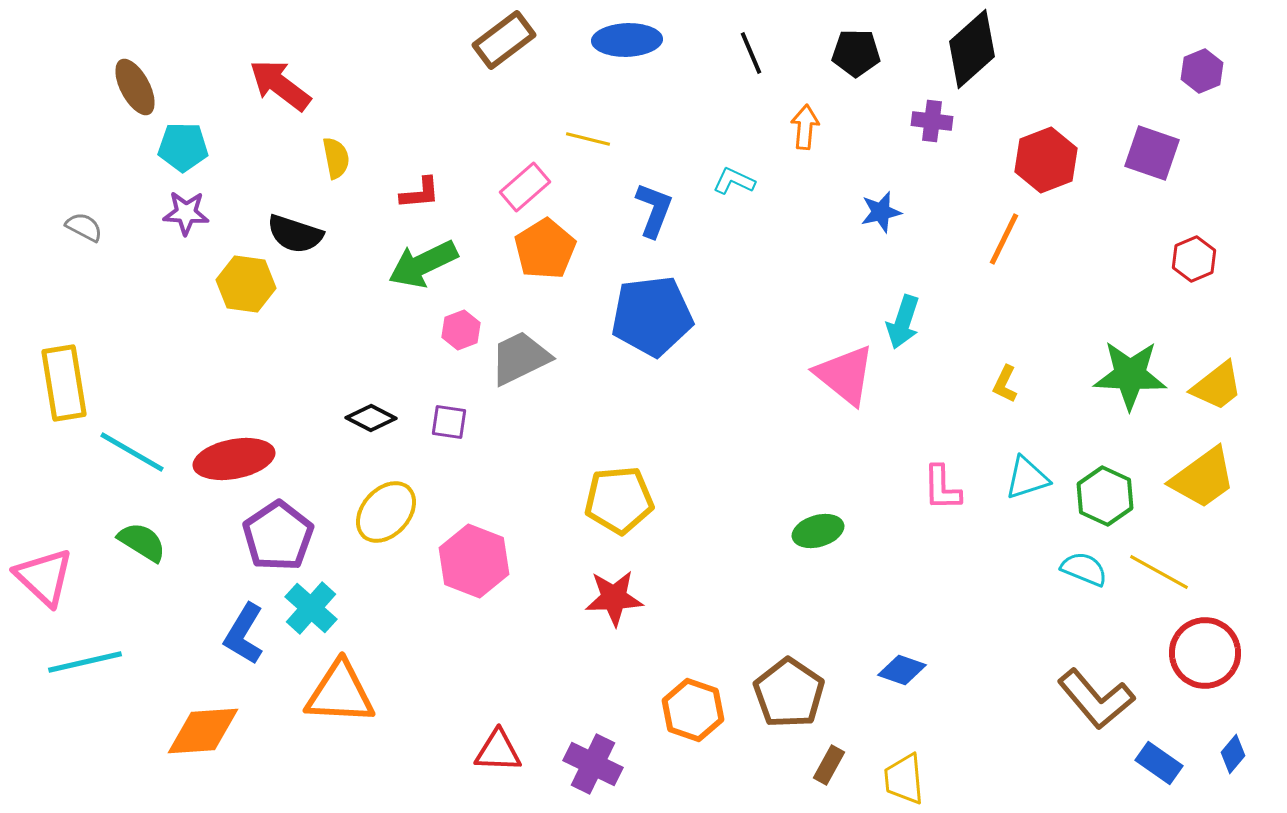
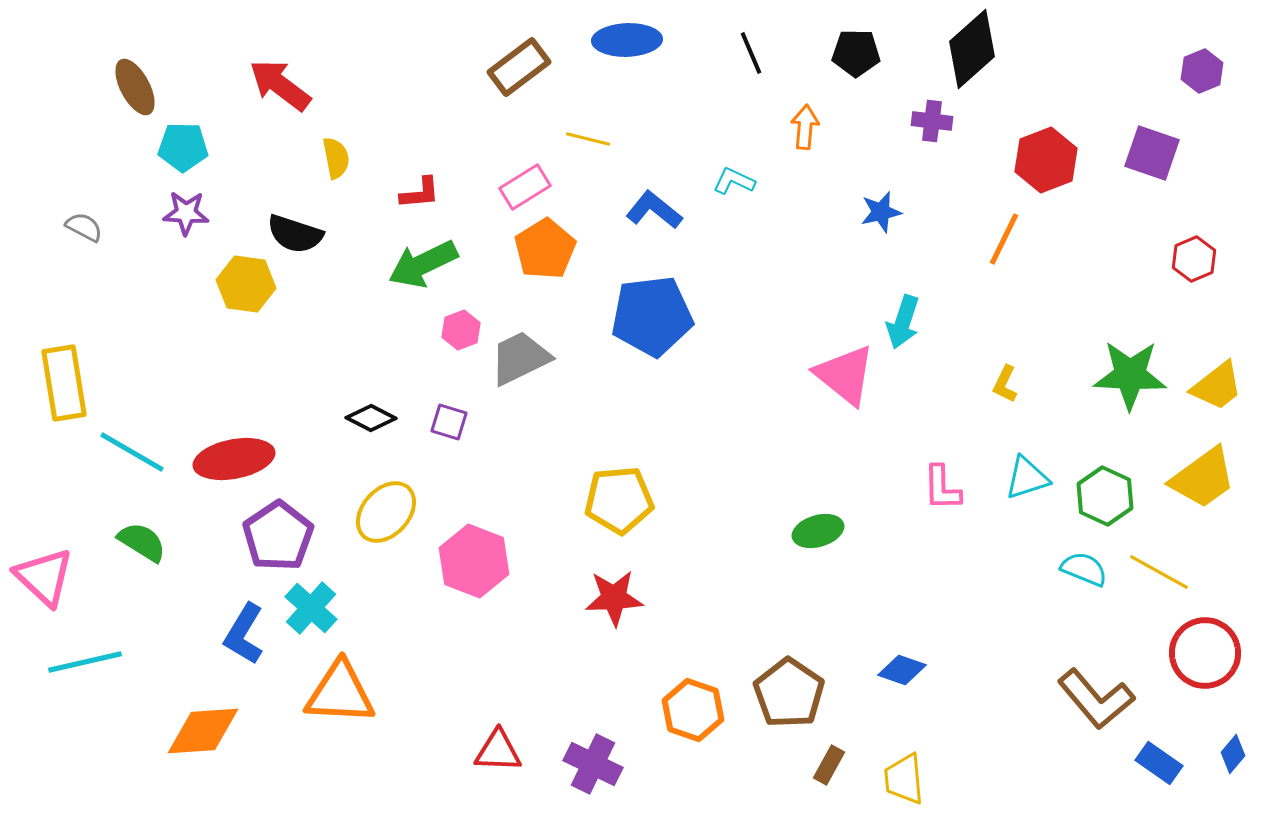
brown rectangle at (504, 40): moved 15 px right, 27 px down
pink rectangle at (525, 187): rotated 9 degrees clockwise
blue L-shape at (654, 210): rotated 72 degrees counterclockwise
purple square at (449, 422): rotated 9 degrees clockwise
